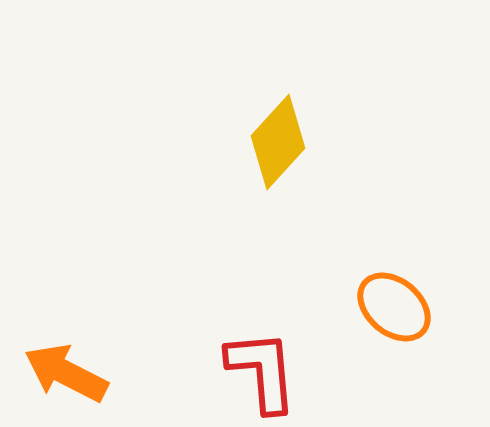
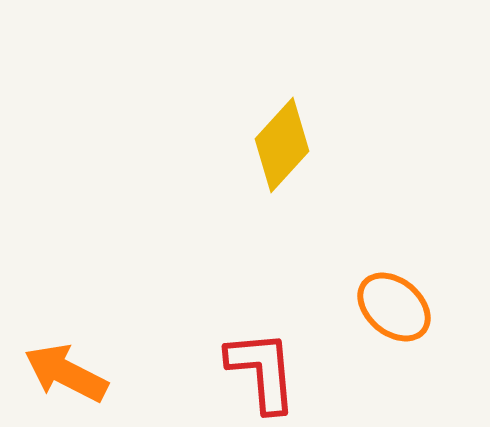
yellow diamond: moved 4 px right, 3 px down
